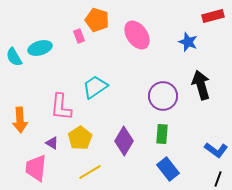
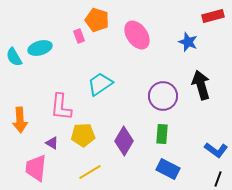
cyan trapezoid: moved 5 px right, 3 px up
yellow pentagon: moved 3 px right, 3 px up; rotated 30 degrees clockwise
blue rectangle: rotated 25 degrees counterclockwise
